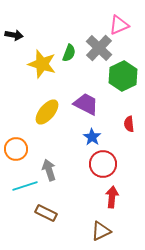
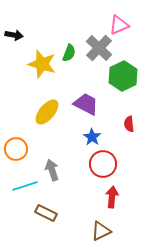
gray arrow: moved 3 px right
